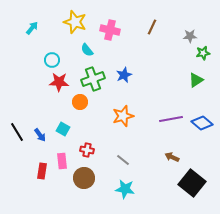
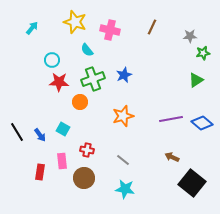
red rectangle: moved 2 px left, 1 px down
